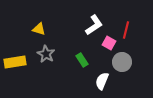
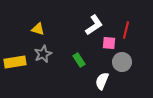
yellow triangle: moved 1 px left
pink square: rotated 24 degrees counterclockwise
gray star: moved 3 px left; rotated 18 degrees clockwise
green rectangle: moved 3 px left
